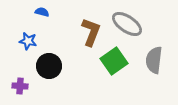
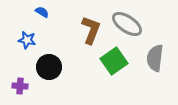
blue semicircle: rotated 16 degrees clockwise
brown L-shape: moved 2 px up
blue star: moved 1 px left, 1 px up
gray semicircle: moved 1 px right, 2 px up
black circle: moved 1 px down
